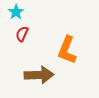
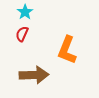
cyan star: moved 9 px right
brown arrow: moved 5 px left
